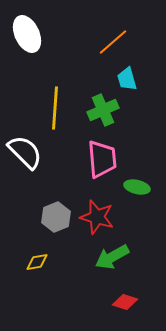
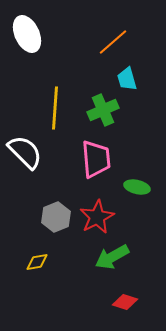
pink trapezoid: moved 6 px left
red star: rotated 28 degrees clockwise
